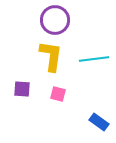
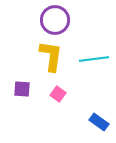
pink square: rotated 21 degrees clockwise
